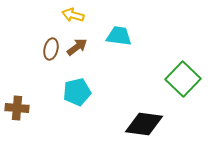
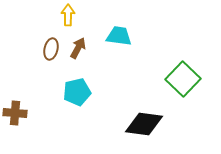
yellow arrow: moved 5 px left; rotated 75 degrees clockwise
brown arrow: moved 1 px right, 1 px down; rotated 25 degrees counterclockwise
brown cross: moved 2 px left, 5 px down
